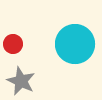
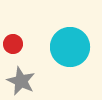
cyan circle: moved 5 px left, 3 px down
